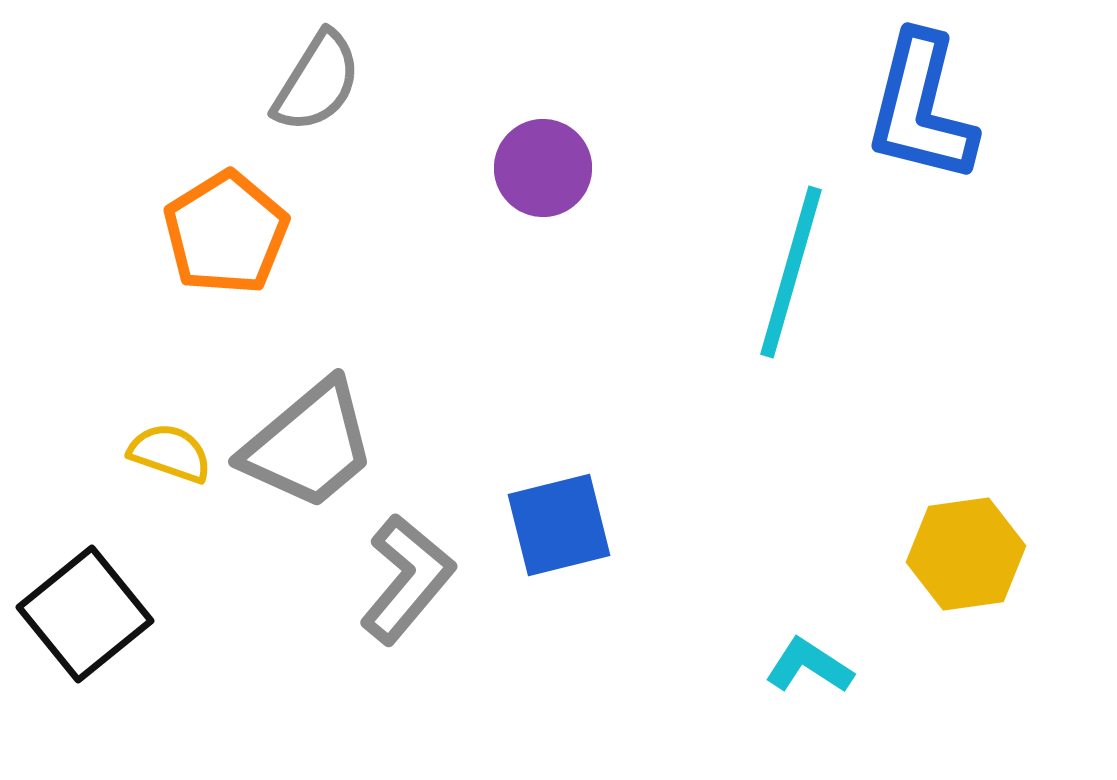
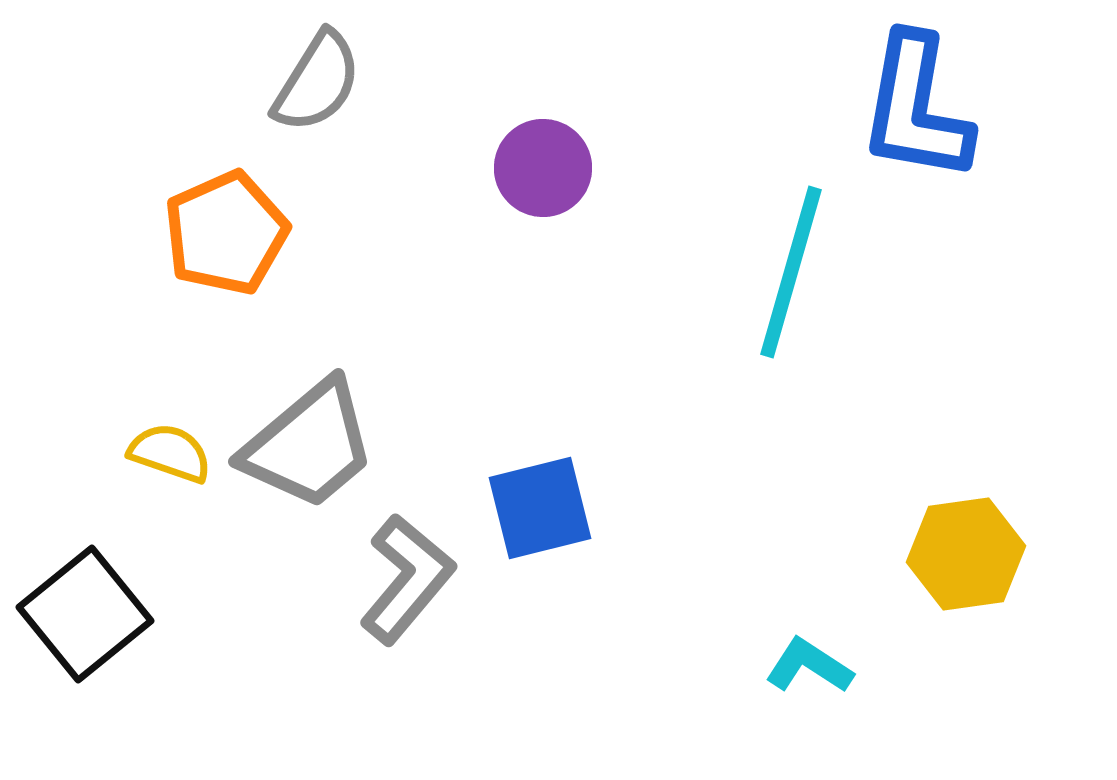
blue L-shape: moved 5 px left; rotated 4 degrees counterclockwise
orange pentagon: rotated 8 degrees clockwise
blue square: moved 19 px left, 17 px up
